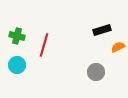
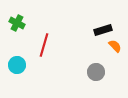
black rectangle: moved 1 px right
green cross: moved 13 px up; rotated 14 degrees clockwise
orange semicircle: moved 3 px left, 1 px up; rotated 72 degrees clockwise
